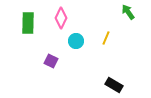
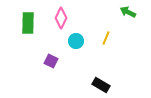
green arrow: rotated 28 degrees counterclockwise
black rectangle: moved 13 px left
